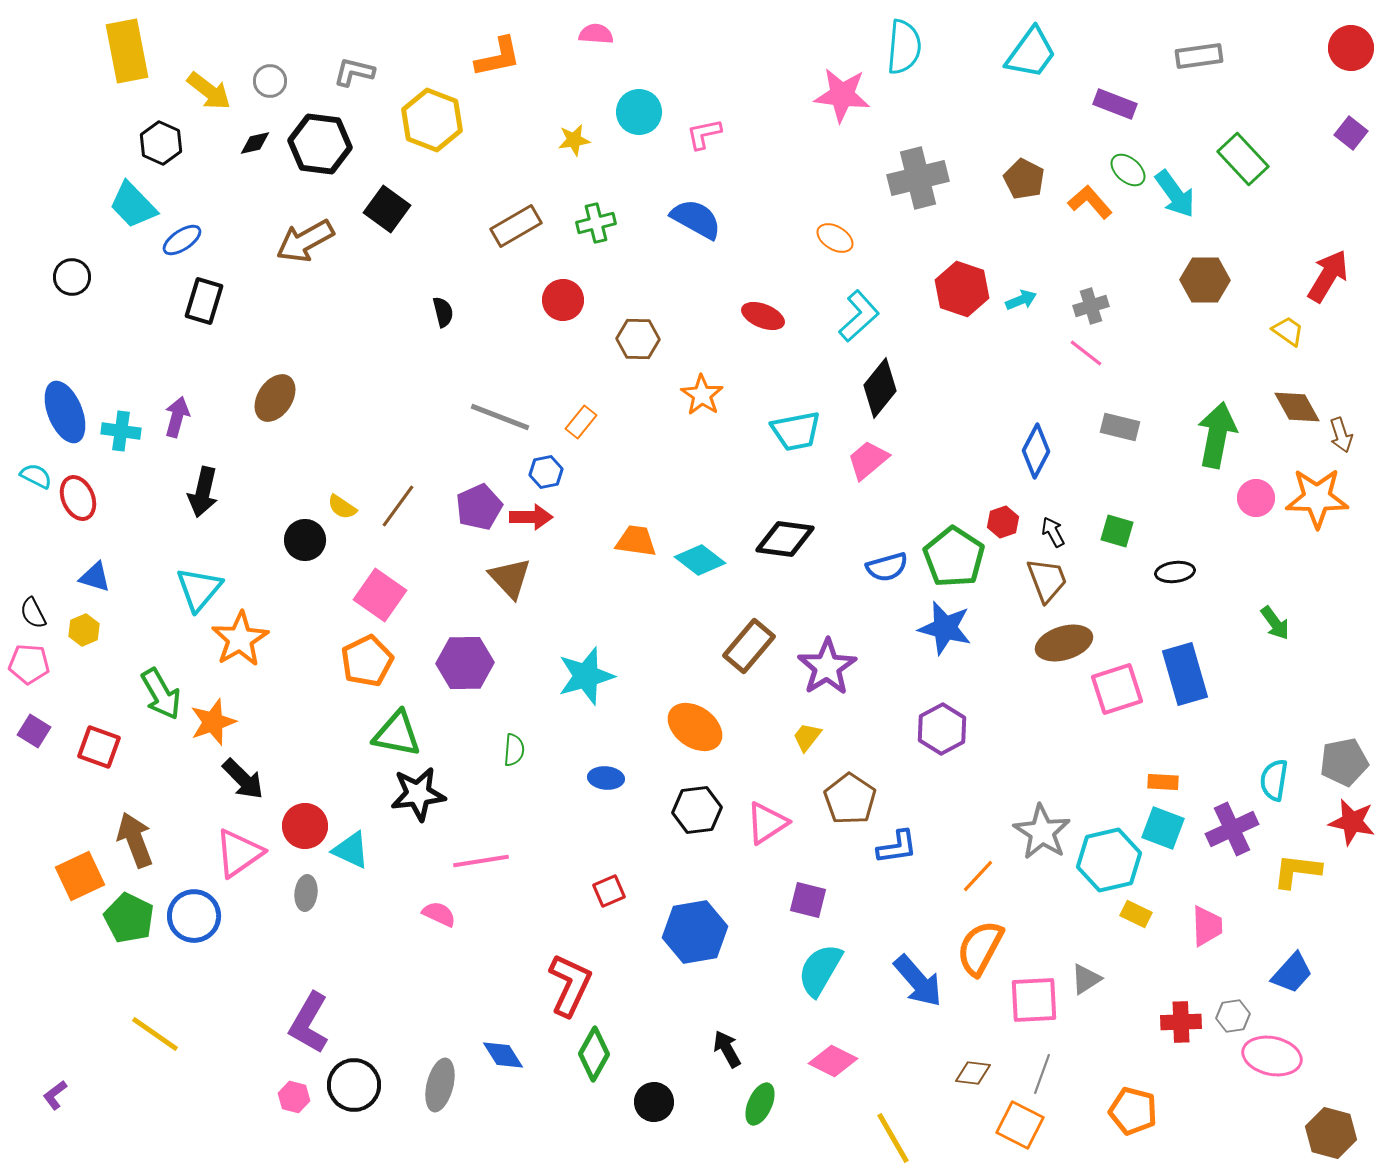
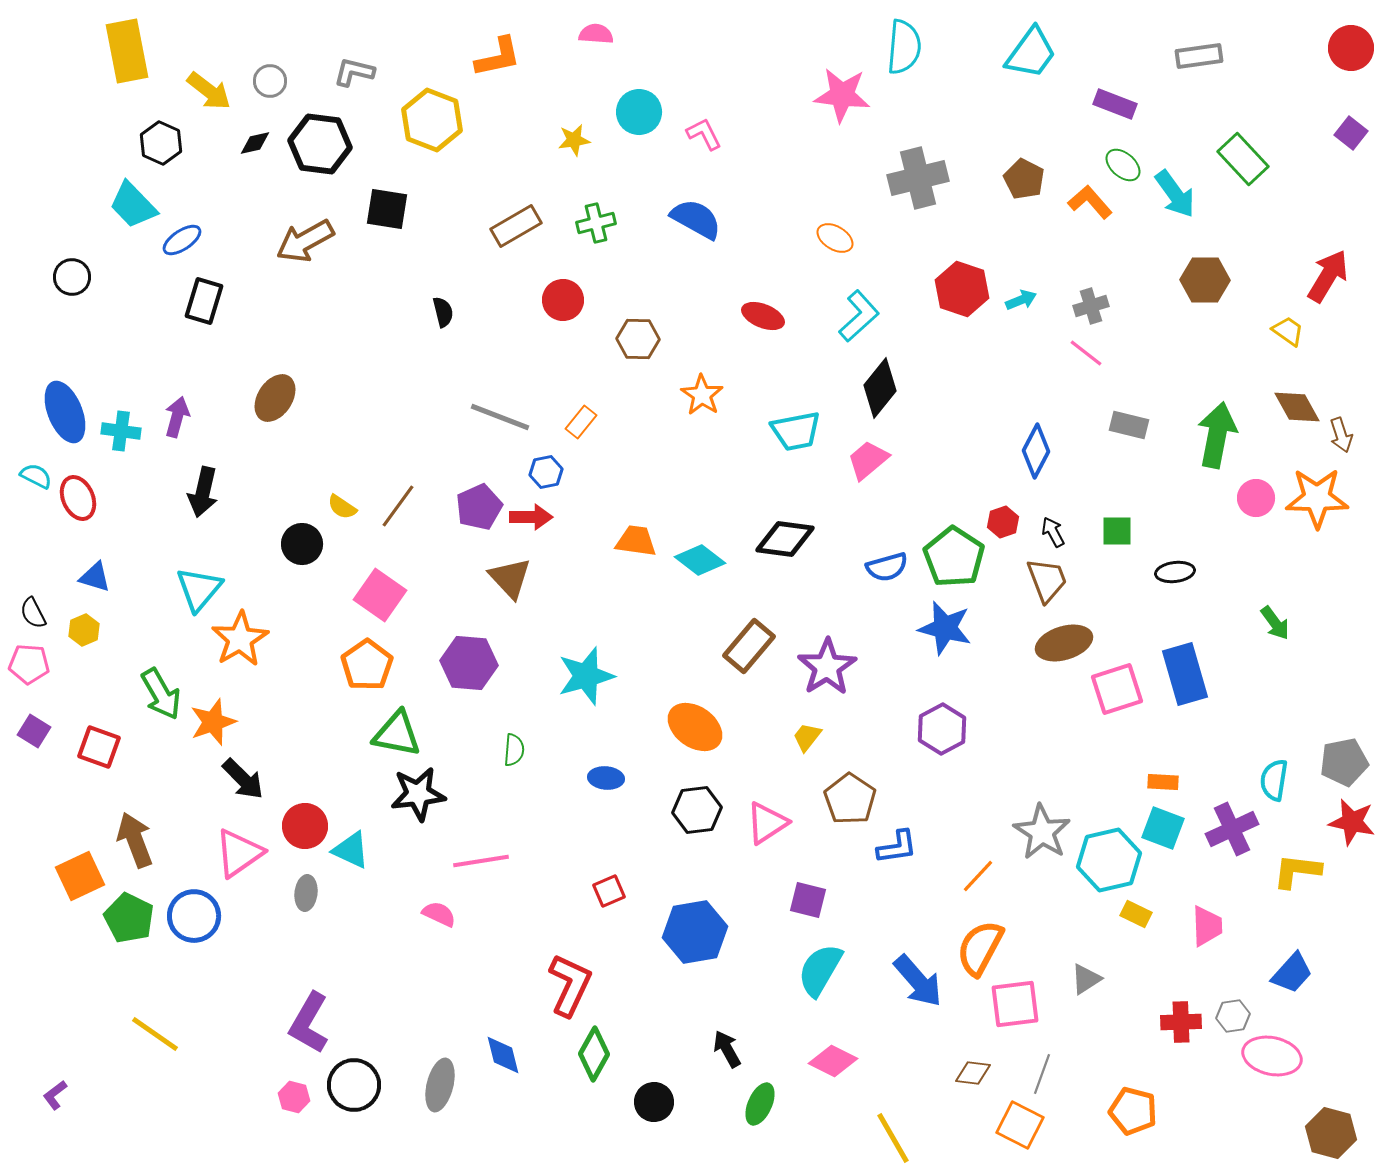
pink L-shape at (704, 134): rotated 75 degrees clockwise
green ellipse at (1128, 170): moved 5 px left, 5 px up
black square at (387, 209): rotated 27 degrees counterclockwise
gray rectangle at (1120, 427): moved 9 px right, 2 px up
green square at (1117, 531): rotated 16 degrees counterclockwise
black circle at (305, 540): moved 3 px left, 4 px down
orange pentagon at (367, 661): moved 4 px down; rotated 9 degrees counterclockwise
purple hexagon at (465, 663): moved 4 px right; rotated 6 degrees clockwise
pink square at (1034, 1000): moved 19 px left, 4 px down; rotated 4 degrees counterclockwise
blue diamond at (503, 1055): rotated 18 degrees clockwise
